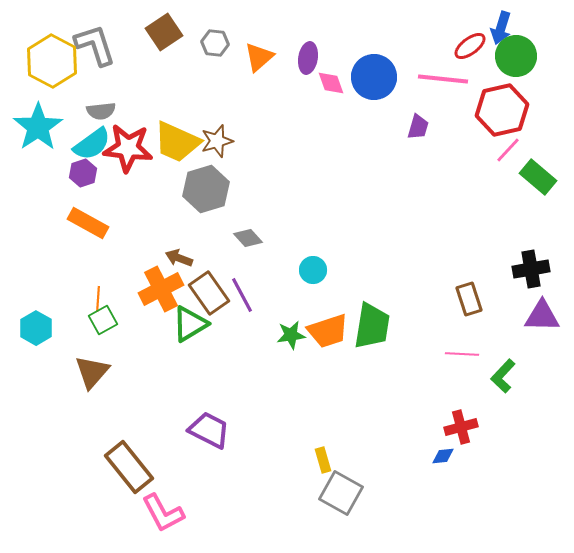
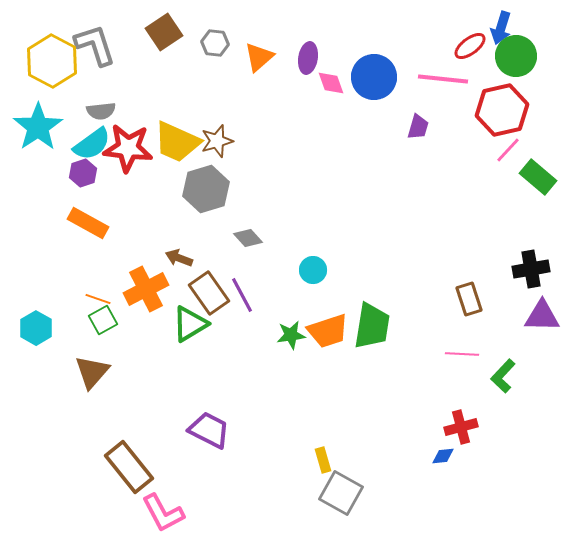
orange cross at (161, 289): moved 15 px left
orange line at (98, 299): rotated 75 degrees counterclockwise
